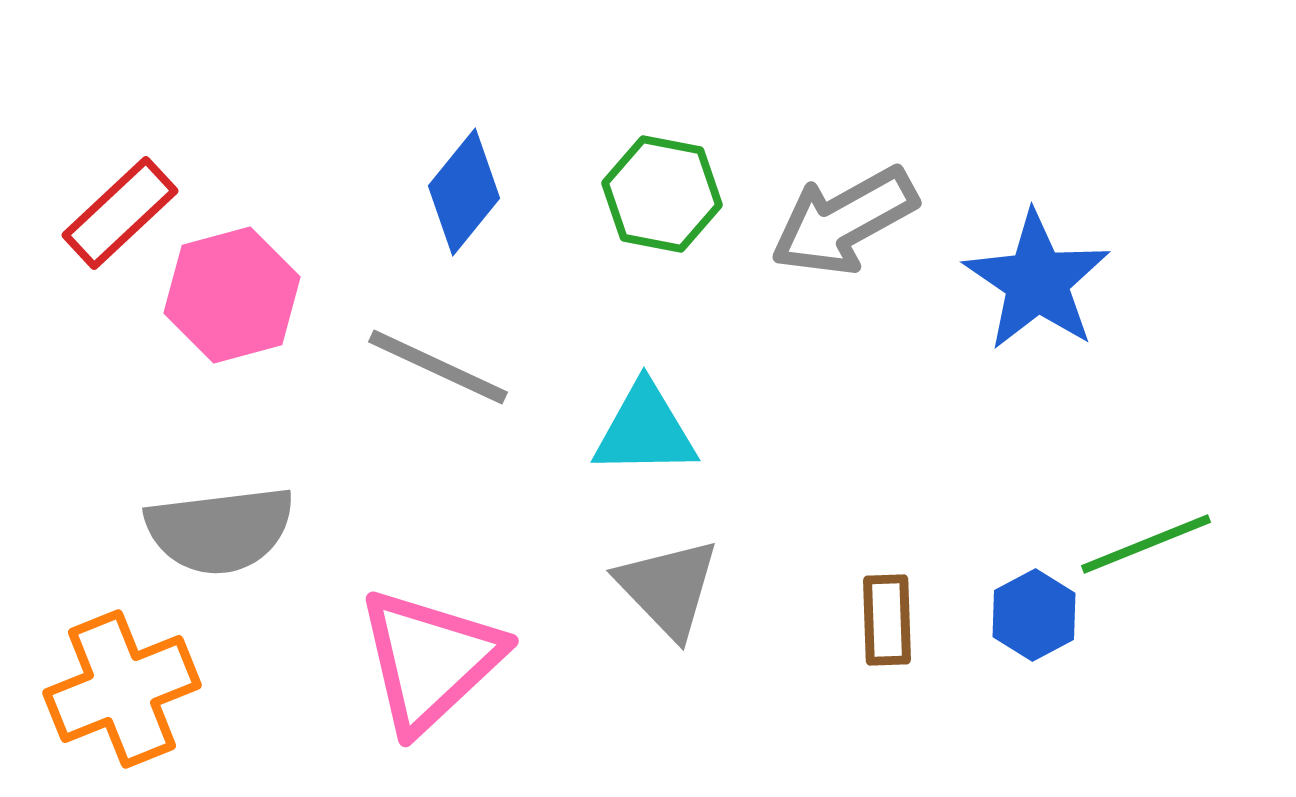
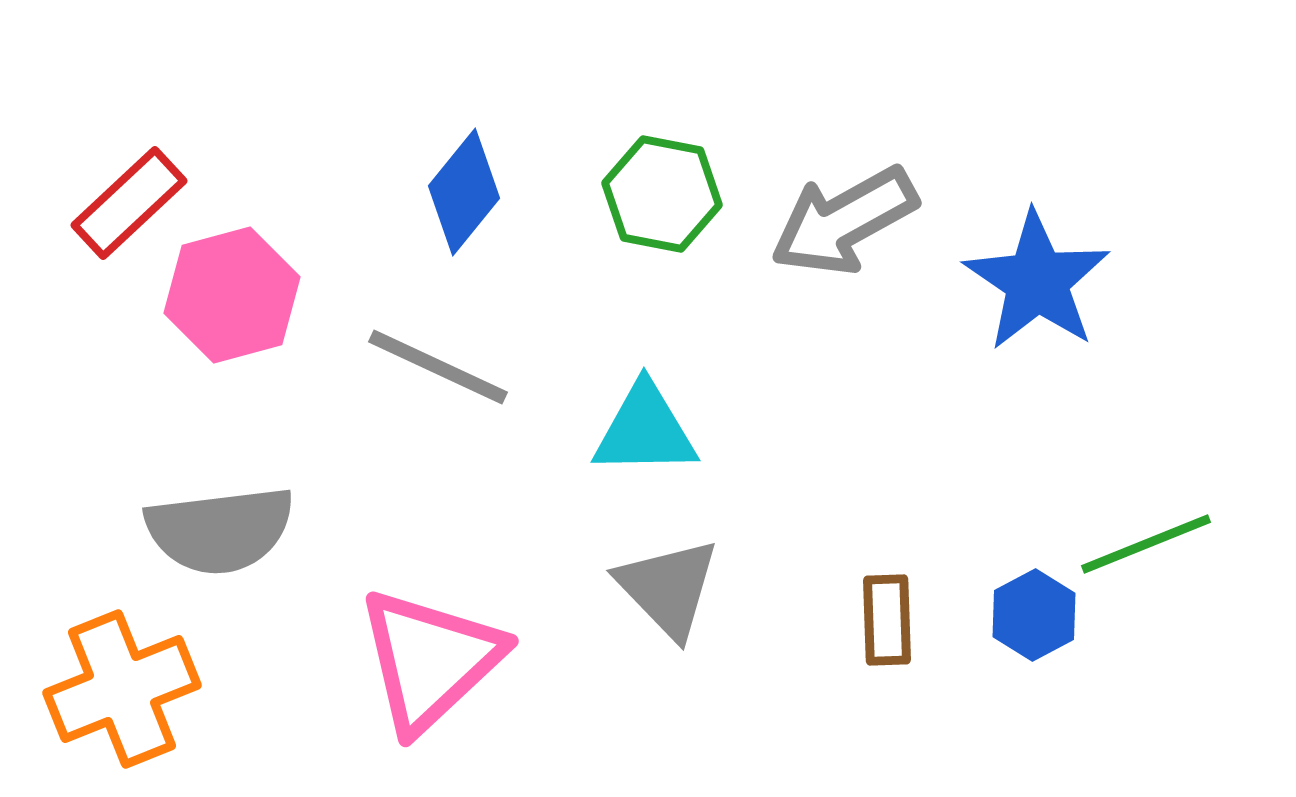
red rectangle: moved 9 px right, 10 px up
